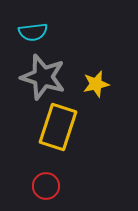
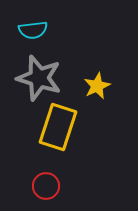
cyan semicircle: moved 2 px up
gray star: moved 4 px left, 1 px down
yellow star: moved 1 px right, 2 px down; rotated 12 degrees counterclockwise
